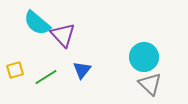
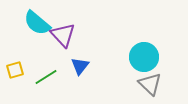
blue triangle: moved 2 px left, 4 px up
